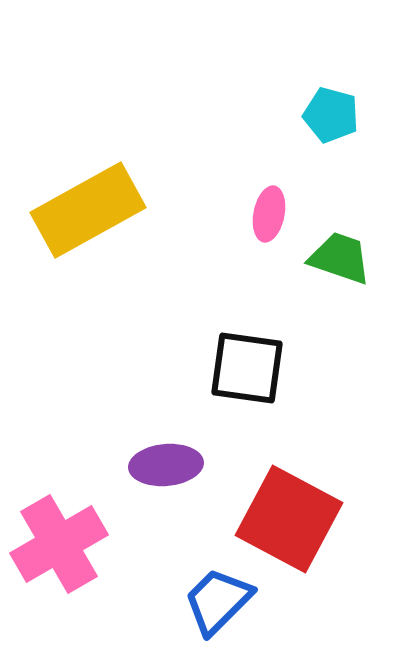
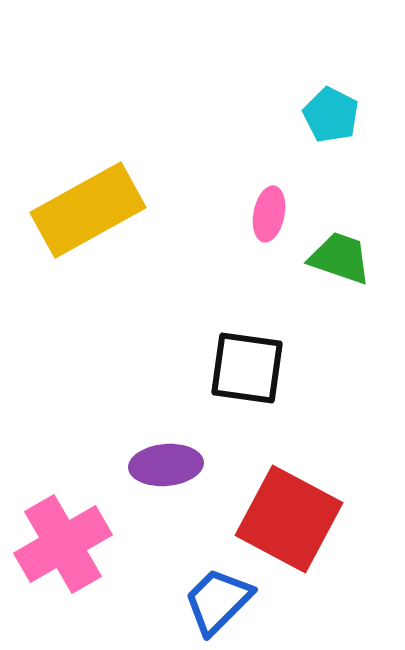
cyan pentagon: rotated 12 degrees clockwise
pink cross: moved 4 px right
